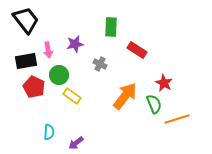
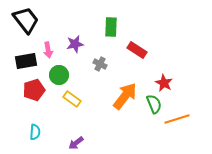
red pentagon: moved 3 px down; rotated 30 degrees clockwise
yellow rectangle: moved 3 px down
cyan semicircle: moved 14 px left
